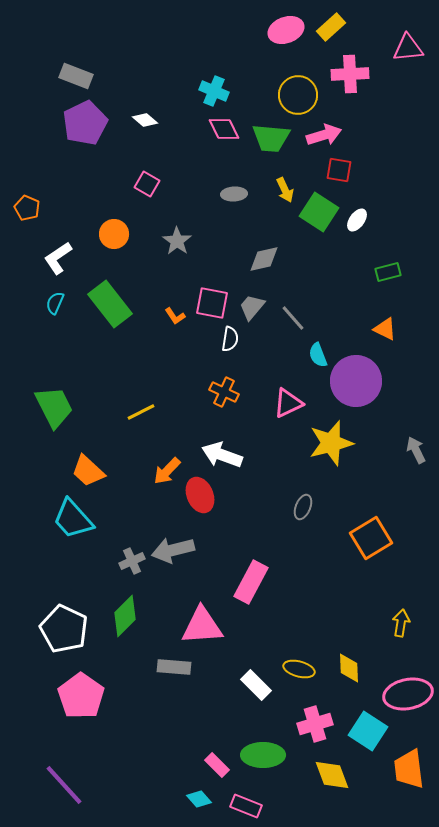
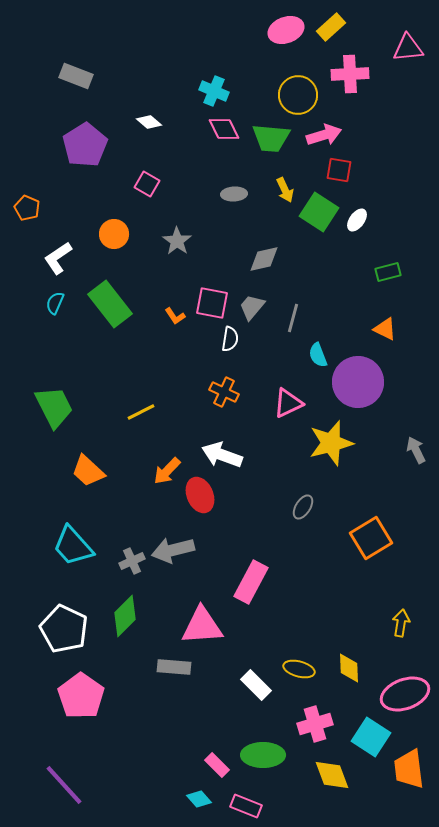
white diamond at (145, 120): moved 4 px right, 2 px down
purple pentagon at (85, 123): moved 22 px down; rotated 6 degrees counterclockwise
gray line at (293, 318): rotated 56 degrees clockwise
purple circle at (356, 381): moved 2 px right, 1 px down
gray ellipse at (303, 507): rotated 10 degrees clockwise
cyan trapezoid at (73, 519): moved 27 px down
pink ellipse at (408, 694): moved 3 px left; rotated 9 degrees counterclockwise
cyan square at (368, 731): moved 3 px right, 6 px down
